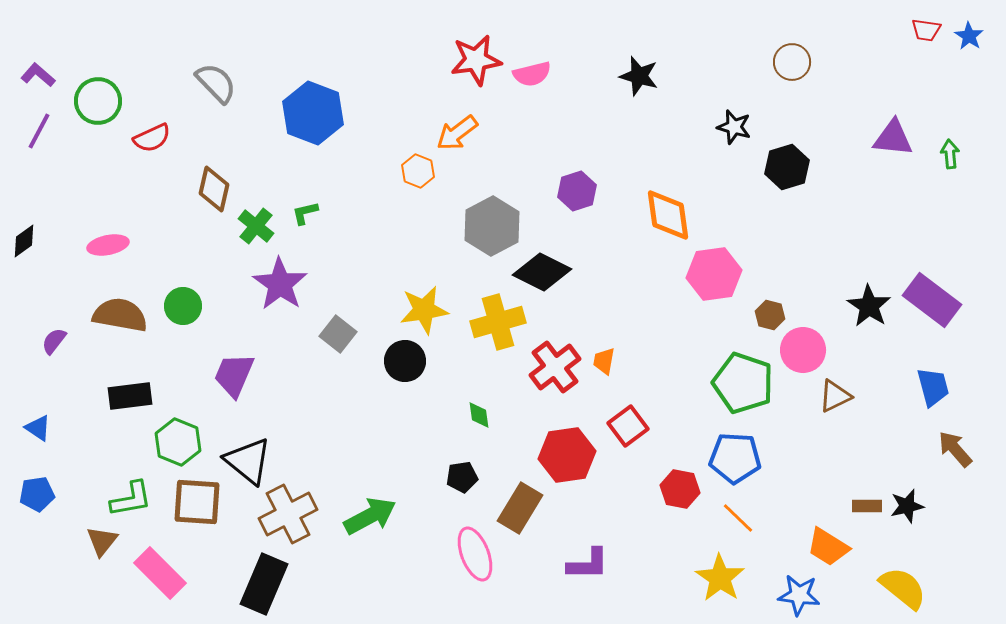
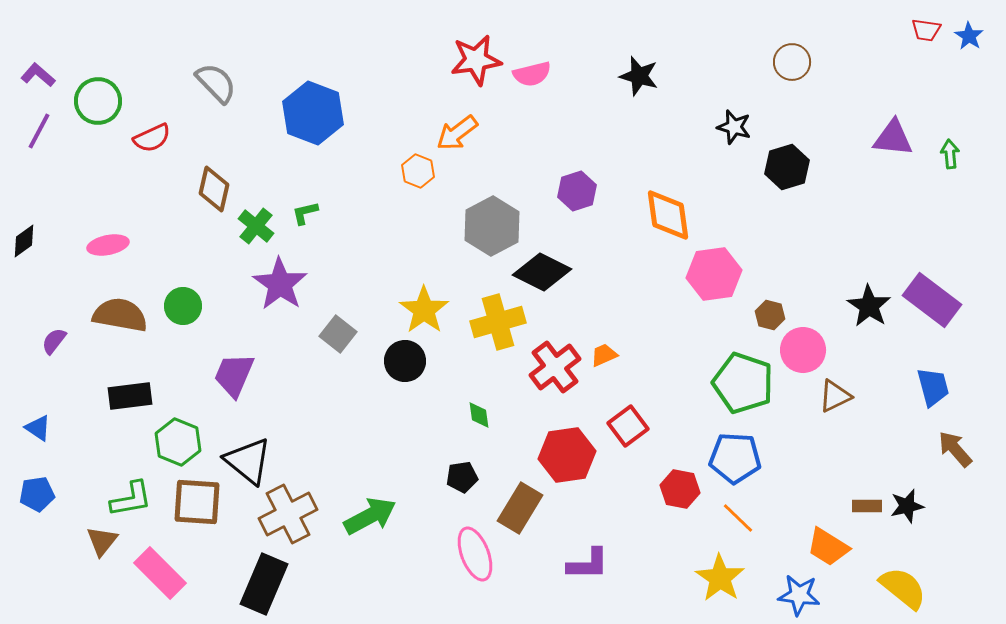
yellow star at (424, 310): rotated 27 degrees counterclockwise
orange trapezoid at (604, 361): moved 6 px up; rotated 56 degrees clockwise
